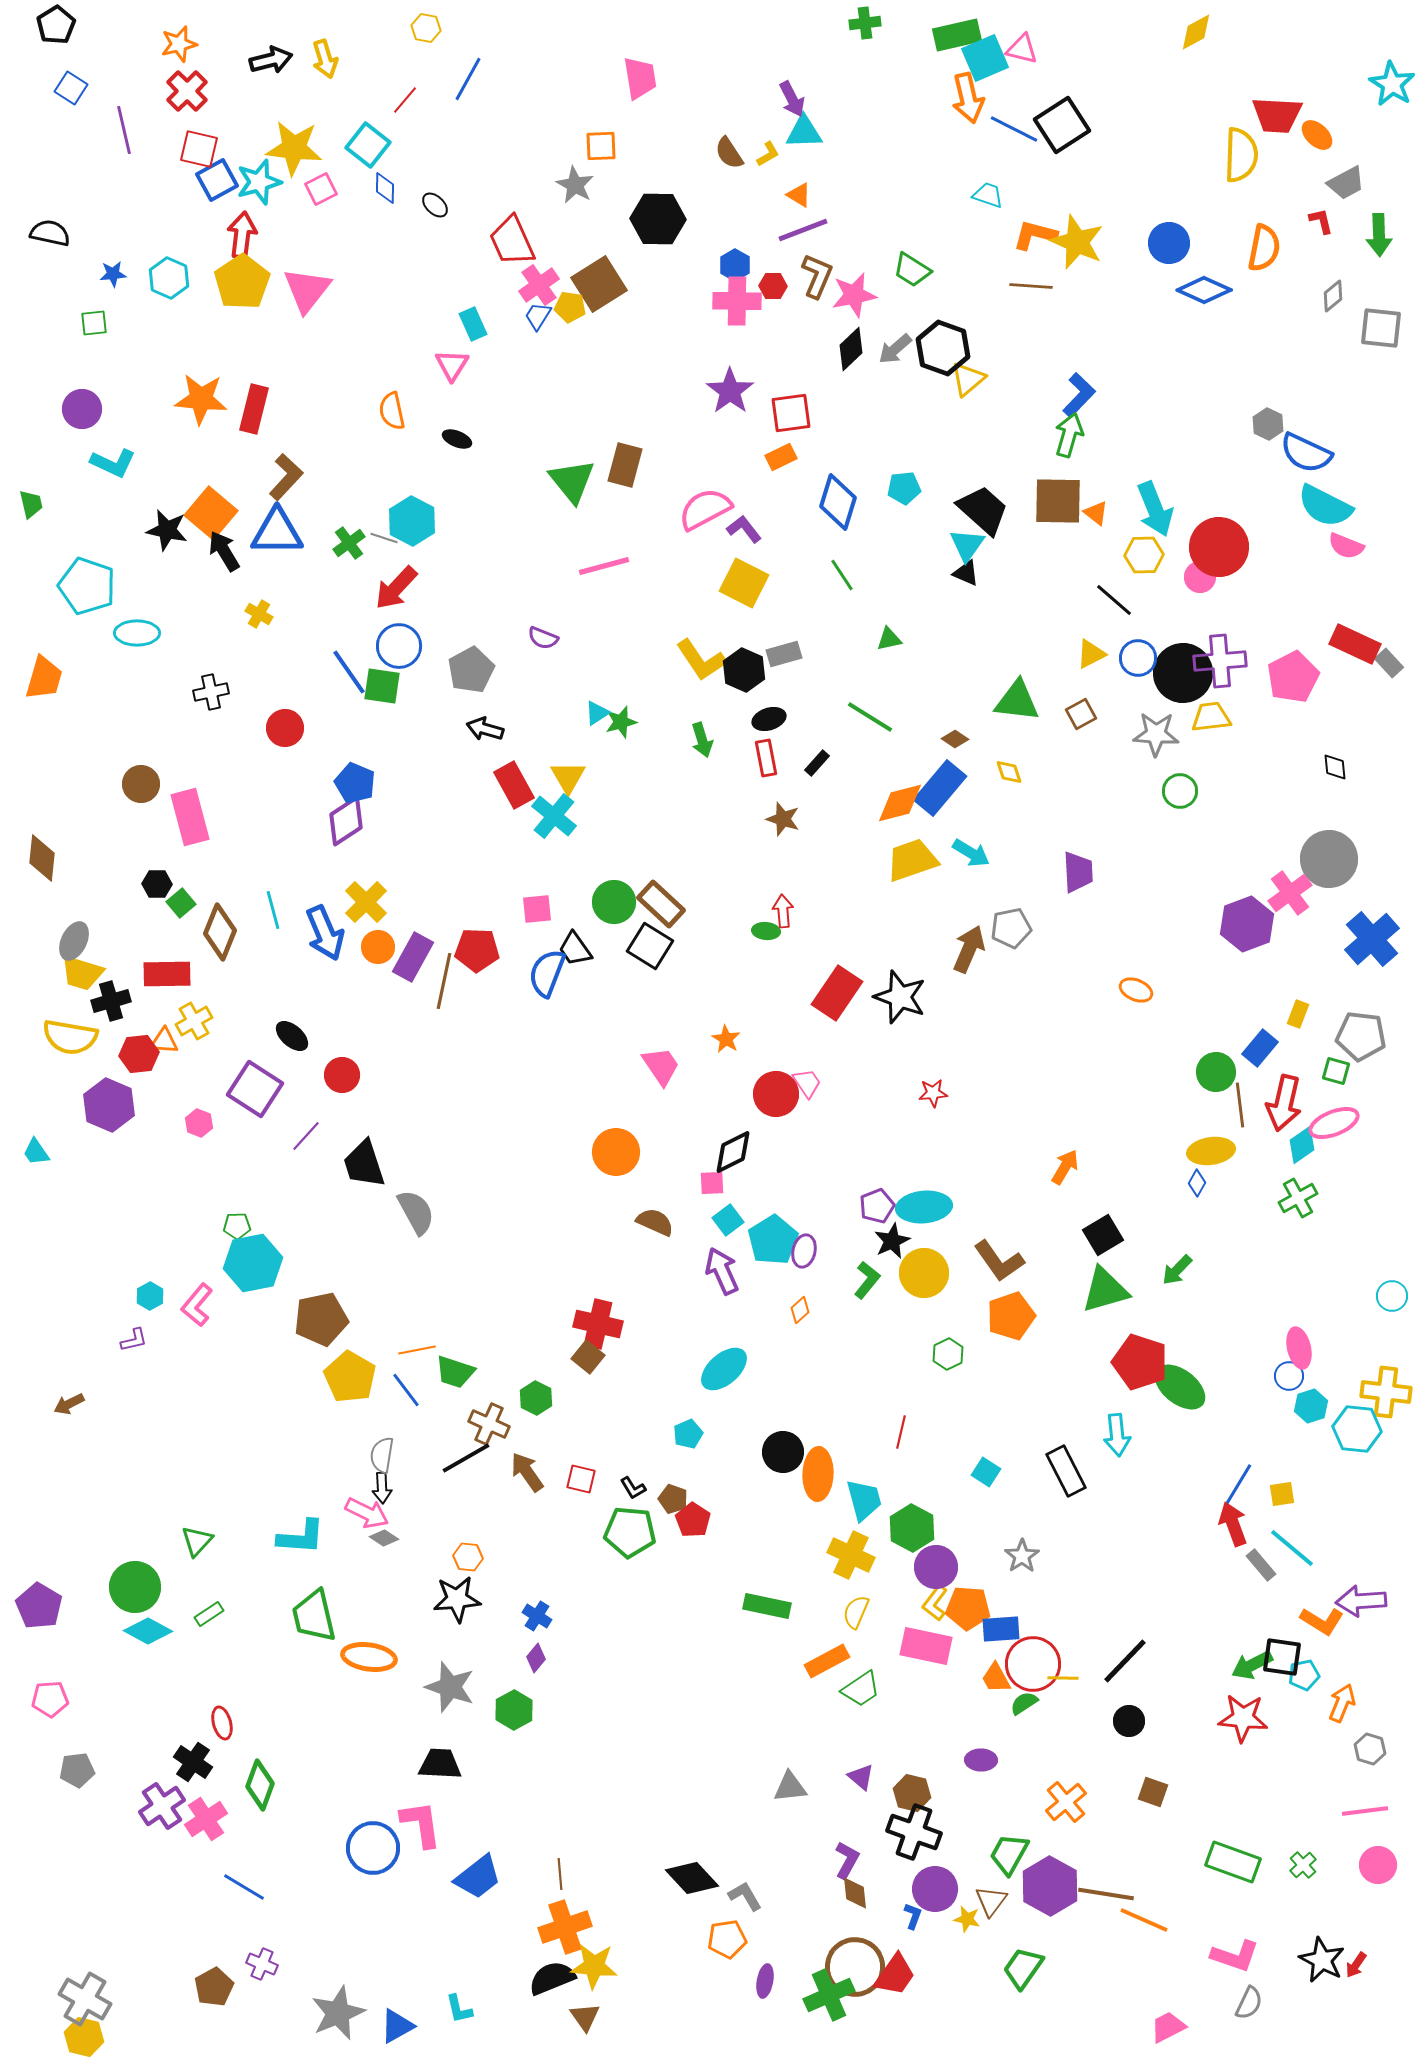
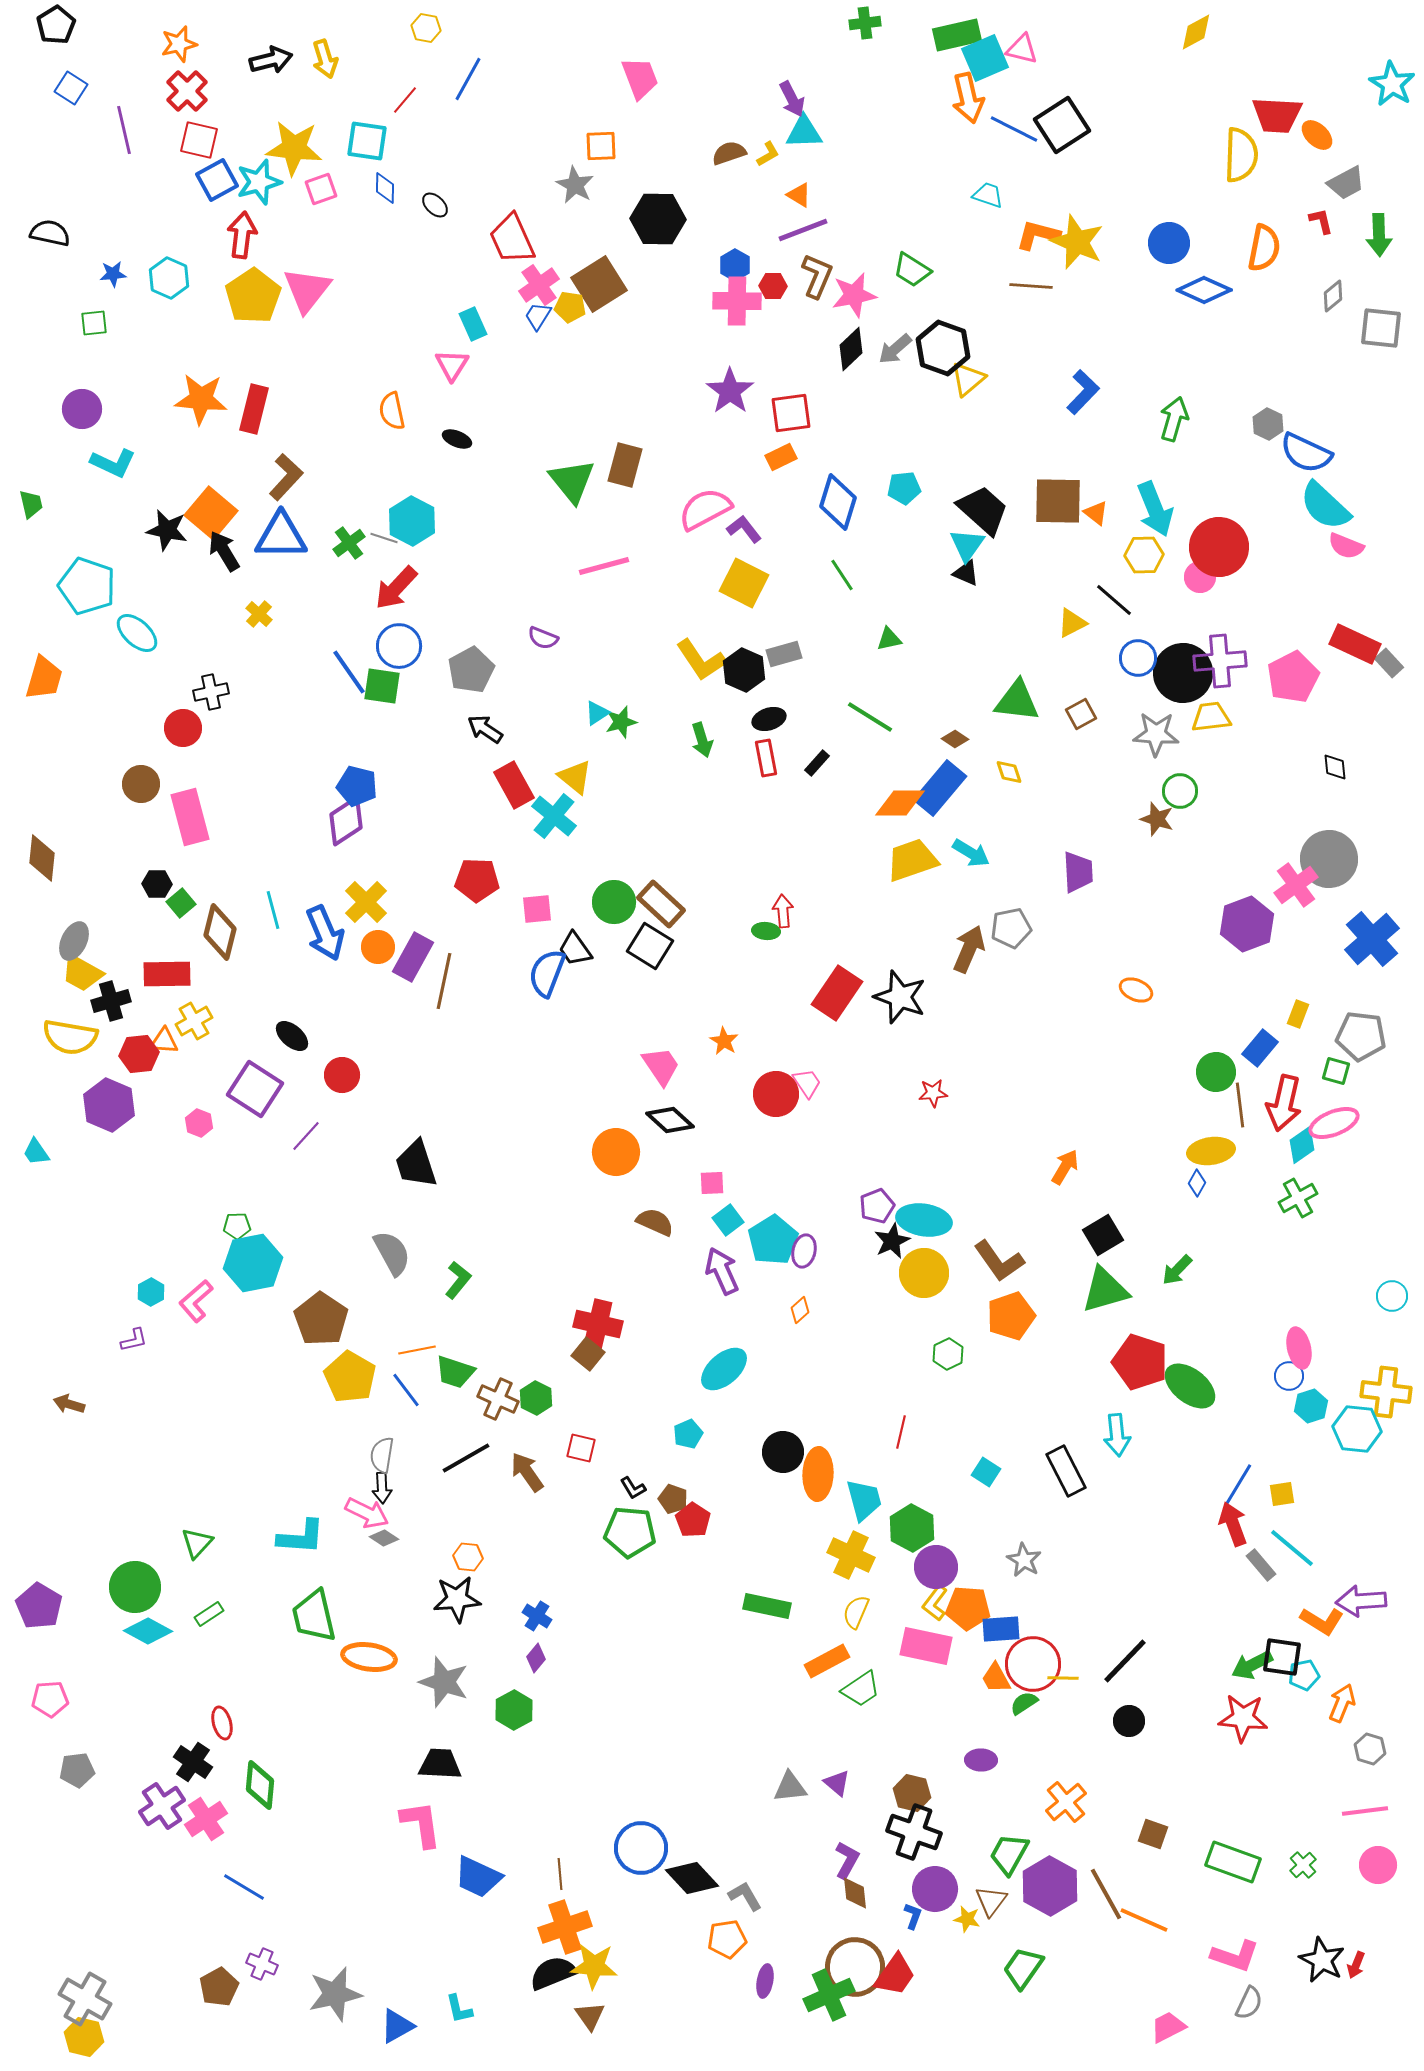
pink trapezoid at (640, 78): rotated 12 degrees counterclockwise
cyan square at (368, 145): moved 1 px left, 4 px up; rotated 30 degrees counterclockwise
red square at (199, 149): moved 9 px up
brown semicircle at (729, 153): rotated 104 degrees clockwise
pink square at (321, 189): rotated 8 degrees clockwise
orange L-shape at (1035, 235): moved 3 px right
red trapezoid at (512, 241): moved 2 px up
yellow pentagon at (242, 282): moved 11 px right, 14 px down
blue L-shape at (1079, 395): moved 4 px right, 3 px up
green arrow at (1069, 435): moved 105 px right, 16 px up
cyan semicircle at (1325, 506): rotated 16 degrees clockwise
blue triangle at (277, 532): moved 4 px right, 4 px down
yellow cross at (259, 614): rotated 12 degrees clockwise
cyan ellipse at (137, 633): rotated 42 degrees clockwise
yellow triangle at (1091, 654): moved 19 px left, 31 px up
red circle at (285, 728): moved 102 px left
black arrow at (485, 729): rotated 18 degrees clockwise
yellow triangle at (568, 777): moved 7 px right; rotated 21 degrees counterclockwise
blue pentagon at (355, 783): moved 2 px right, 3 px down; rotated 9 degrees counterclockwise
orange diamond at (900, 803): rotated 15 degrees clockwise
brown star at (783, 819): moved 374 px right
pink cross at (1290, 893): moved 6 px right, 8 px up
brown diamond at (220, 932): rotated 8 degrees counterclockwise
red pentagon at (477, 950): moved 70 px up
yellow trapezoid at (82, 973): rotated 12 degrees clockwise
orange star at (726, 1039): moved 2 px left, 2 px down
black diamond at (733, 1152): moved 63 px left, 32 px up; rotated 69 degrees clockwise
black trapezoid at (364, 1164): moved 52 px right
cyan ellipse at (924, 1207): moved 13 px down; rotated 14 degrees clockwise
gray semicircle at (416, 1212): moved 24 px left, 41 px down
green L-shape at (867, 1280): moved 409 px left
cyan hexagon at (150, 1296): moved 1 px right, 4 px up
pink L-shape at (197, 1305): moved 1 px left, 4 px up; rotated 9 degrees clockwise
brown pentagon at (321, 1319): rotated 26 degrees counterclockwise
brown square at (588, 1357): moved 3 px up
green ellipse at (1180, 1387): moved 10 px right, 1 px up
brown arrow at (69, 1404): rotated 44 degrees clockwise
brown cross at (489, 1424): moved 9 px right, 25 px up
red square at (581, 1479): moved 31 px up
green triangle at (197, 1541): moved 2 px down
gray star at (1022, 1556): moved 2 px right, 4 px down; rotated 8 degrees counterclockwise
gray star at (450, 1687): moved 6 px left, 5 px up
purple triangle at (861, 1777): moved 24 px left, 6 px down
green diamond at (260, 1785): rotated 15 degrees counterclockwise
brown square at (1153, 1792): moved 42 px down
blue circle at (373, 1848): moved 268 px right
blue trapezoid at (478, 1877): rotated 63 degrees clockwise
brown line at (1106, 1894): rotated 52 degrees clockwise
red arrow at (1356, 1965): rotated 12 degrees counterclockwise
black semicircle at (552, 1978): moved 1 px right, 5 px up
brown pentagon at (214, 1987): moved 5 px right
gray star at (338, 2013): moved 3 px left, 19 px up; rotated 10 degrees clockwise
brown triangle at (585, 2017): moved 5 px right, 1 px up
